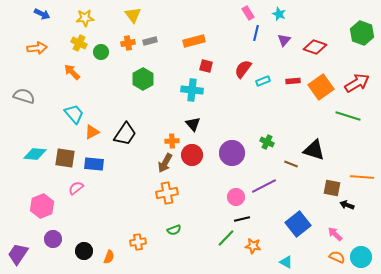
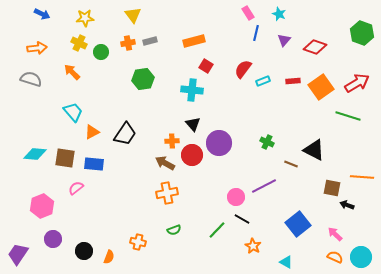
red square at (206, 66): rotated 16 degrees clockwise
green hexagon at (143, 79): rotated 20 degrees clockwise
gray semicircle at (24, 96): moved 7 px right, 17 px up
cyan trapezoid at (74, 114): moved 1 px left, 2 px up
black triangle at (314, 150): rotated 10 degrees clockwise
purple circle at (232, 153): moved 13 px left, 10 px up
brown arrow at (165, 163): rotated 90 degrees clockwise
black line at (242, 219): rotated 42 degrees clockwise
green line at (226, 238): moved 9 px left, 8 px up
orange cross at (138, 242): rotated 21 degrees clockwise
orange star at (253, 246): rotated 21 degrees clockwise
orange semicircle at (337, 257): moved 2 px left
